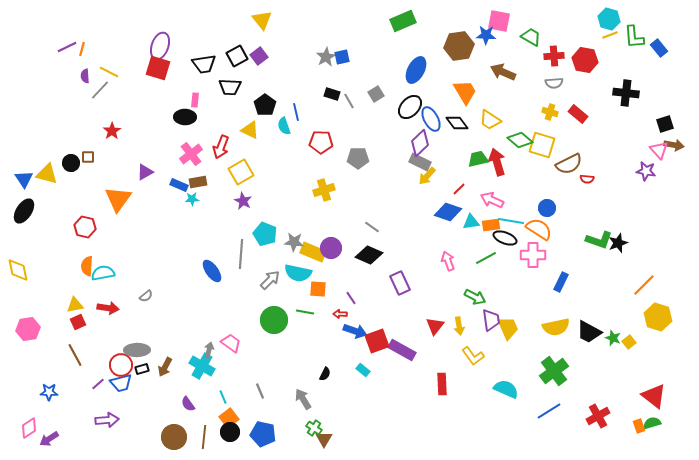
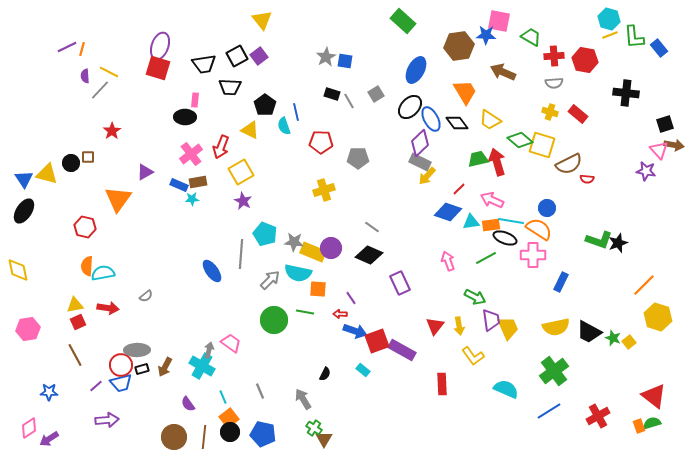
green rectangle at (403, 21): rotated 65 degrees clockwise
blue square at (342, 57): moved 3 px right, 4 px down; rotated 21 degrees clockwise
purple line at (98, 384): moved 2 px left, 2 px down
